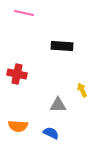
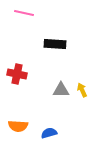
black rectangle: moved 7 px left, 2 px up
gray triangle: moved 3 px right, 15 px up
blue semicircle: moved 2 px left; rotated 42 degrees counterclockwise
